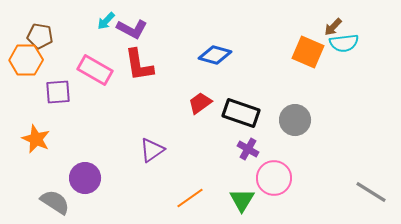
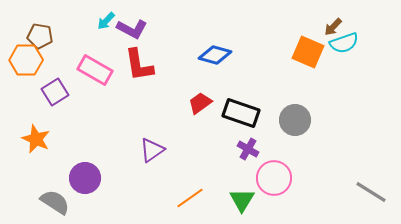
cyan semicircle: rotated 12 degrees counterclockwise
purple square: moved 3 px left; rotated 28 degrees counterclockwise
